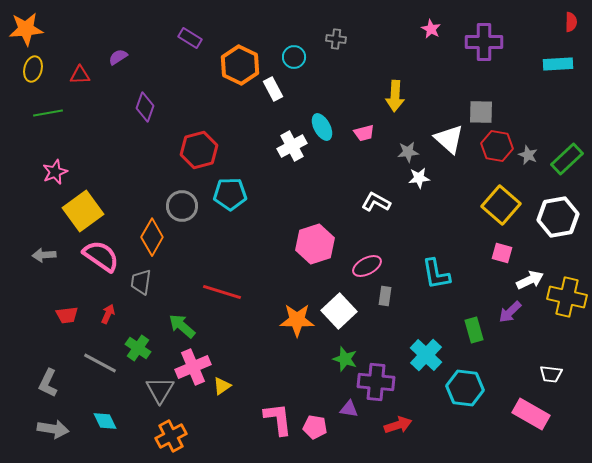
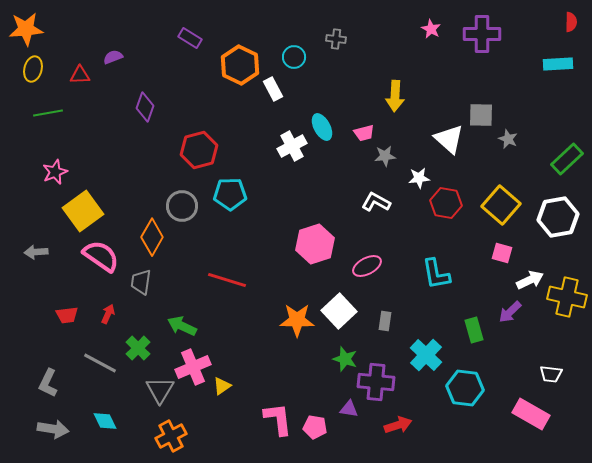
purple cross at (484, 42): moved 2 px left, 8 px up
purple semicircle at (118, 57): moved 5 px left; rotated 12 degrees clockwise
gray square at (481, 112): moved 3 px down
red hexagon at (497, 146): moved 51 px left, 57 px down
gray star at (408, 152): moved 23 px left, 4 px down
gray star at (528, 155): moved 20 px left, 16 px up
gray arrow at (44, 255): moved 8 px left, 3 px up
red line at (222, 292): moved 5 px right, 12 px up
gray rectangle at (385, 296): moved 25 px down
green arrow at (182, 326): rotated 16 degrees counterclockwise
green cross at (138, 348): rotated 10 degrees clockwise
